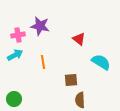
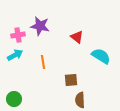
red triangle: moved 2 px left, 2 px up
cyan semicircle: moved 6 px up
